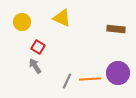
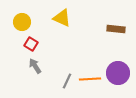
red square: moved 7 px left, 3 px up
